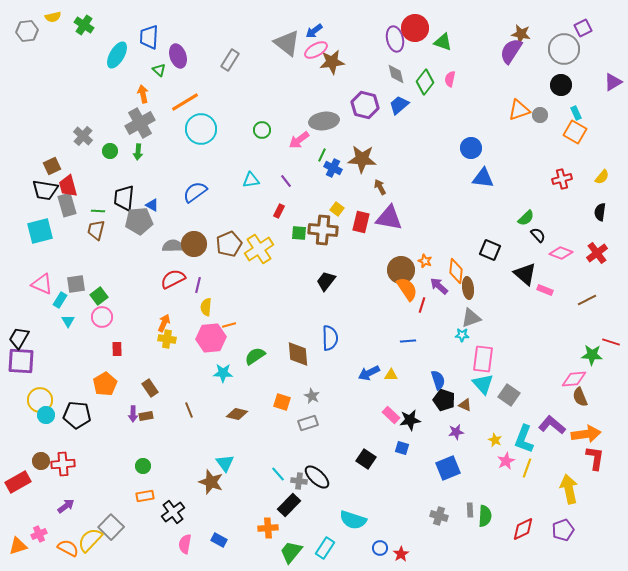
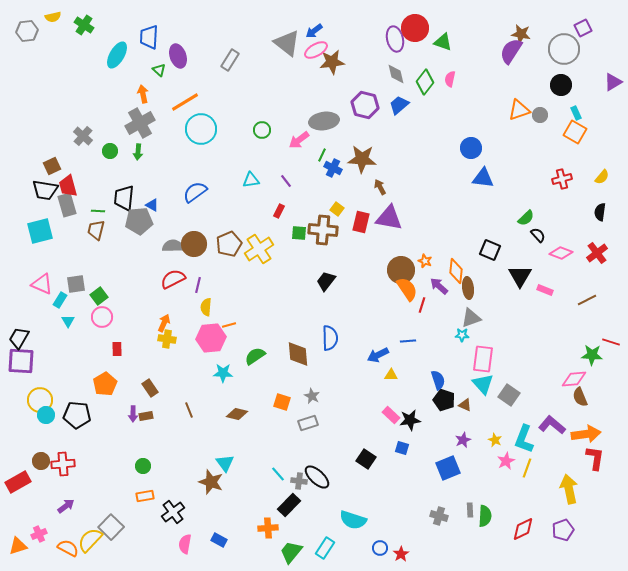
black triangle at (525, 274): moved 5 px left, 2 px down; rotated 20 degrees clockwise
blue arrow at (369, 373): moved 9 px right, 18 px up
purple star at (456, 432): moved 7 px right, 8 px down; rotated 14 degrees counterclockwise
